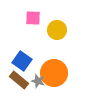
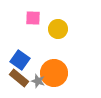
yellow circle: moved 1 px right, 1 px up
blue square: moved 2 px left, 1 px up
brown rectangle: moved 2 px up
